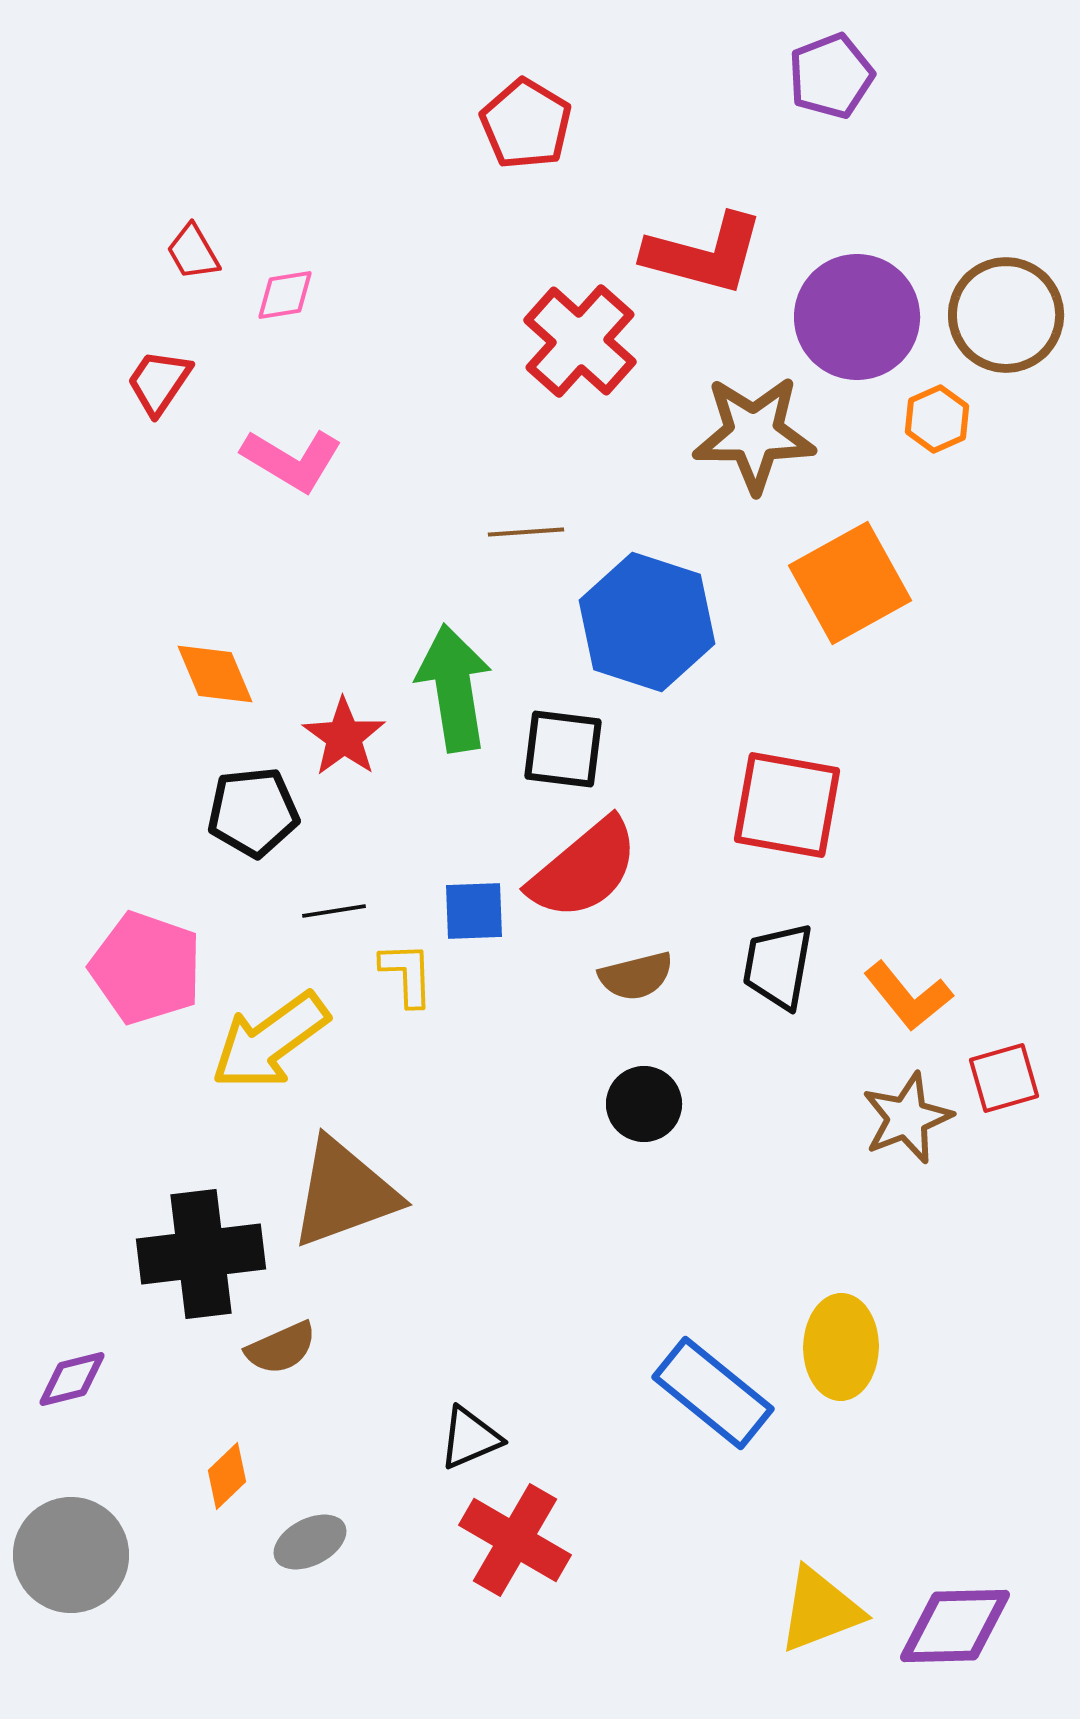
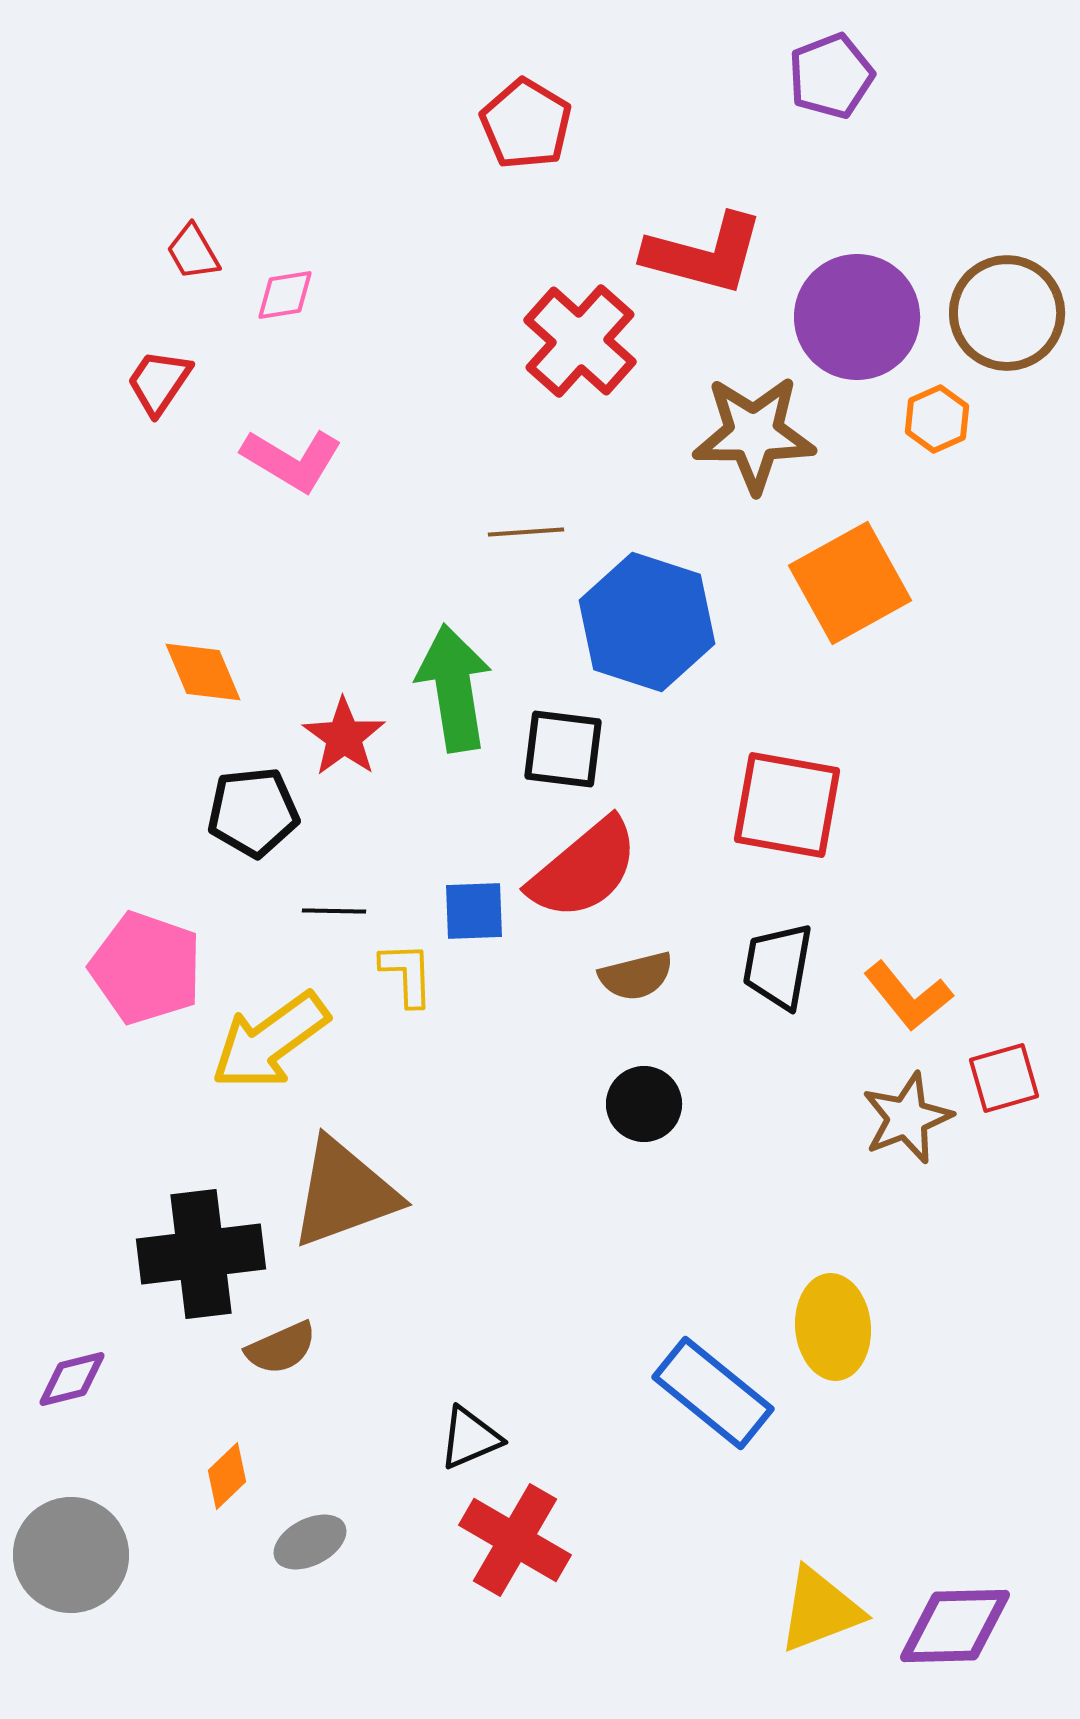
brown circle at (1006, 315): moved 1 px right, 2 px up
orange diamond at (215, 674): moved 12 px left, 2 px up
black line at (334, 911): rotated 10 degrees clockwise
yellow ellipse at (841, 1347): moved 8 px left, 20 px up; rotated 6 degrees counterclockwise
